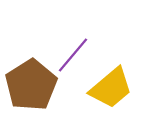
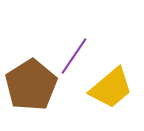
purple line: moved 1 px right, 1 px down; rotated 6 degrees counterclockwise
